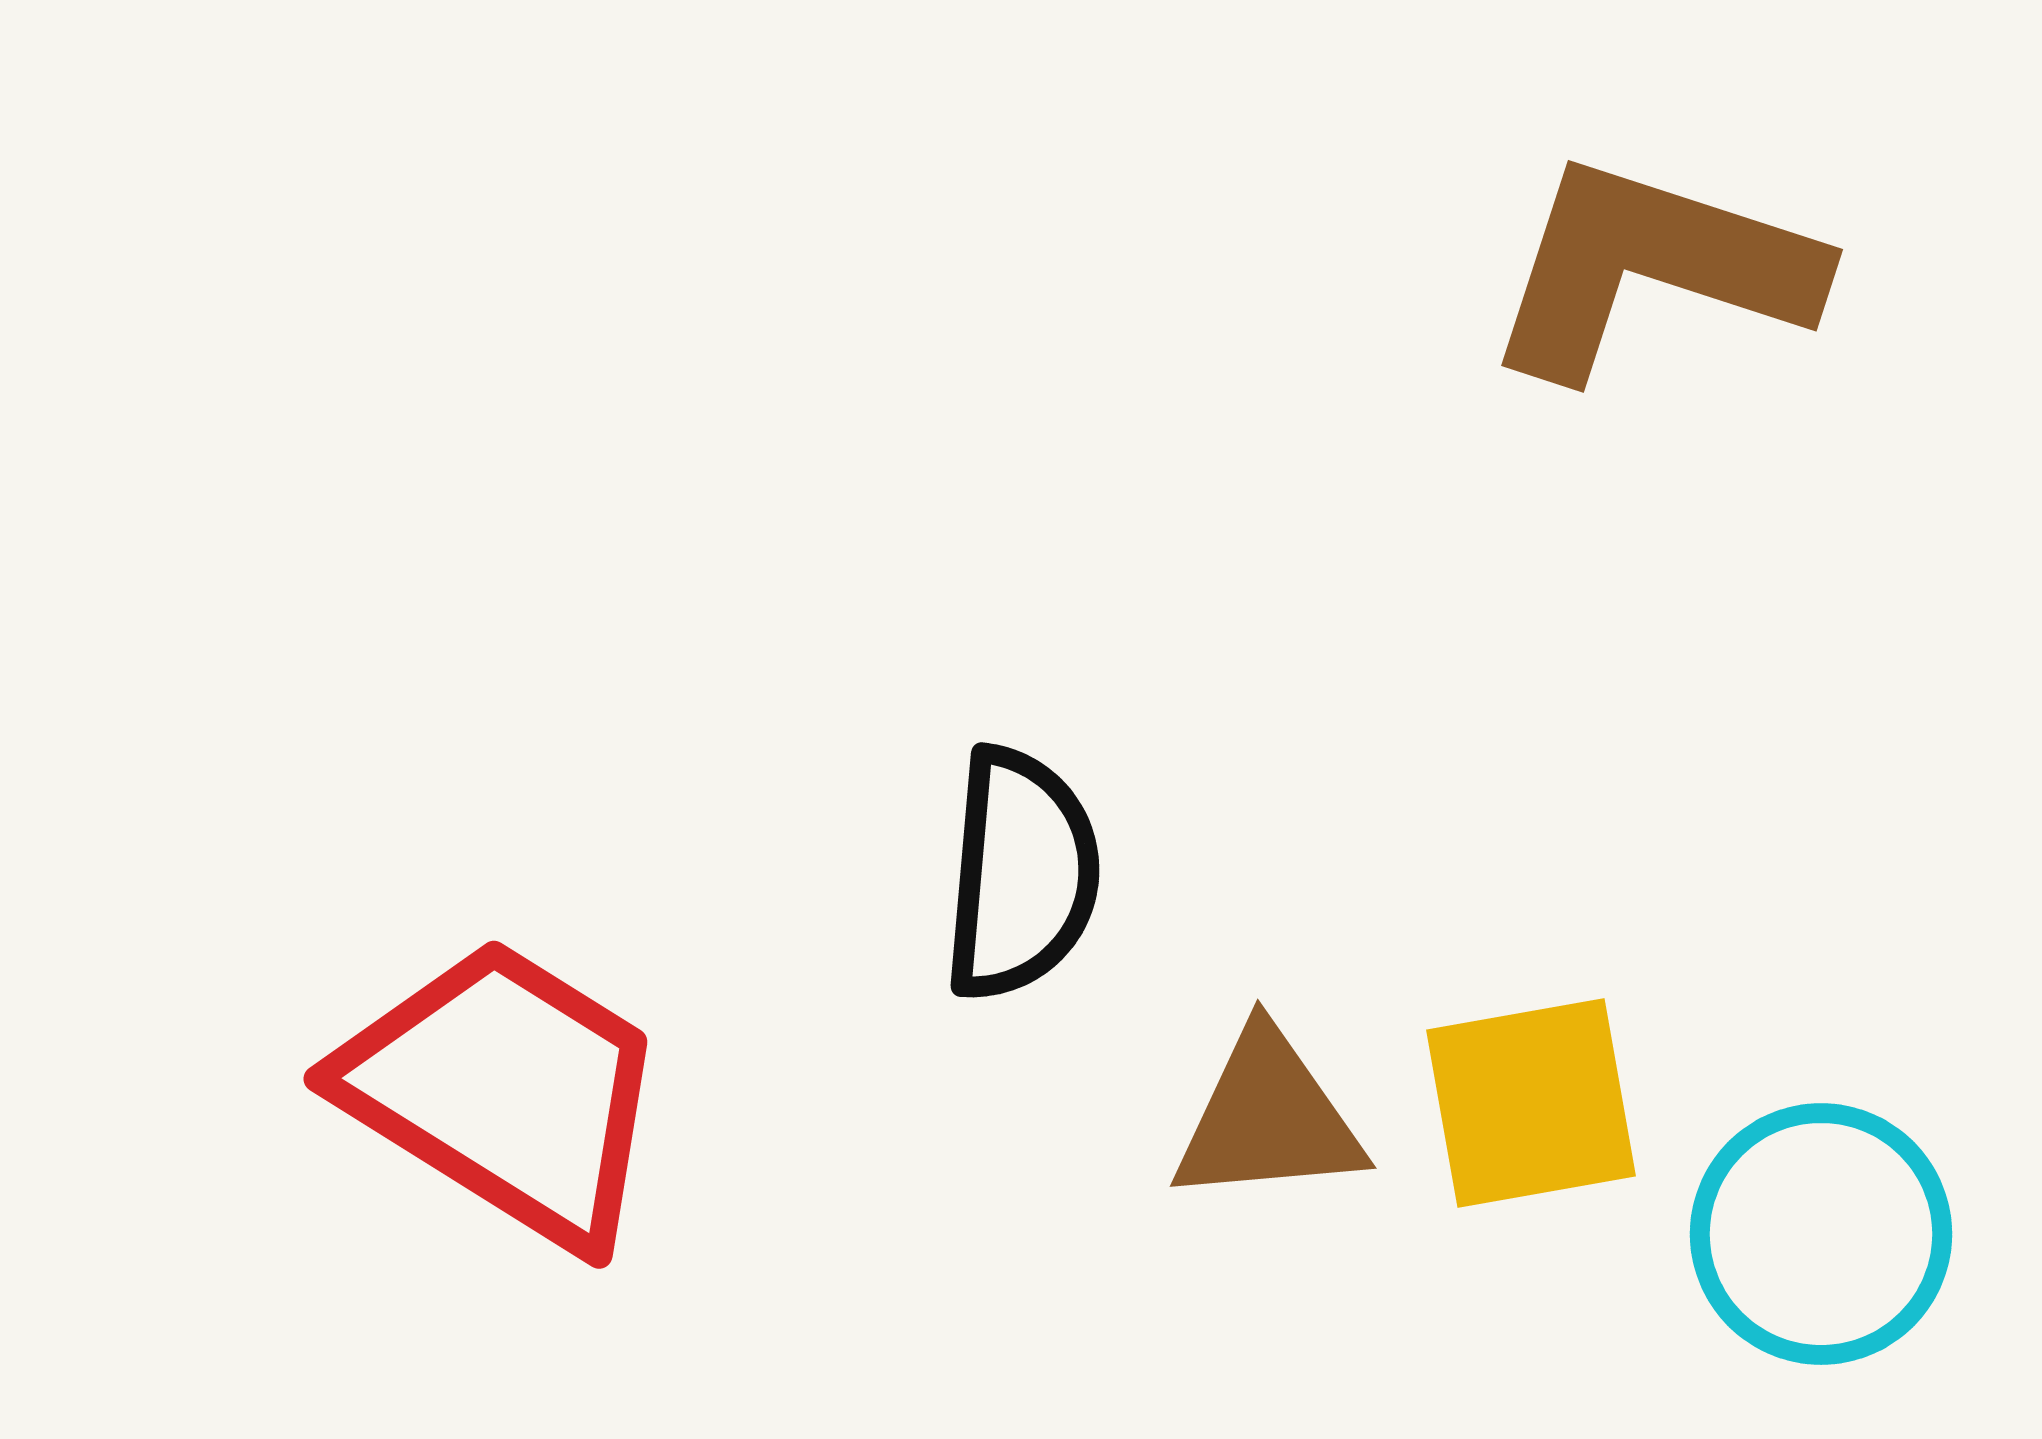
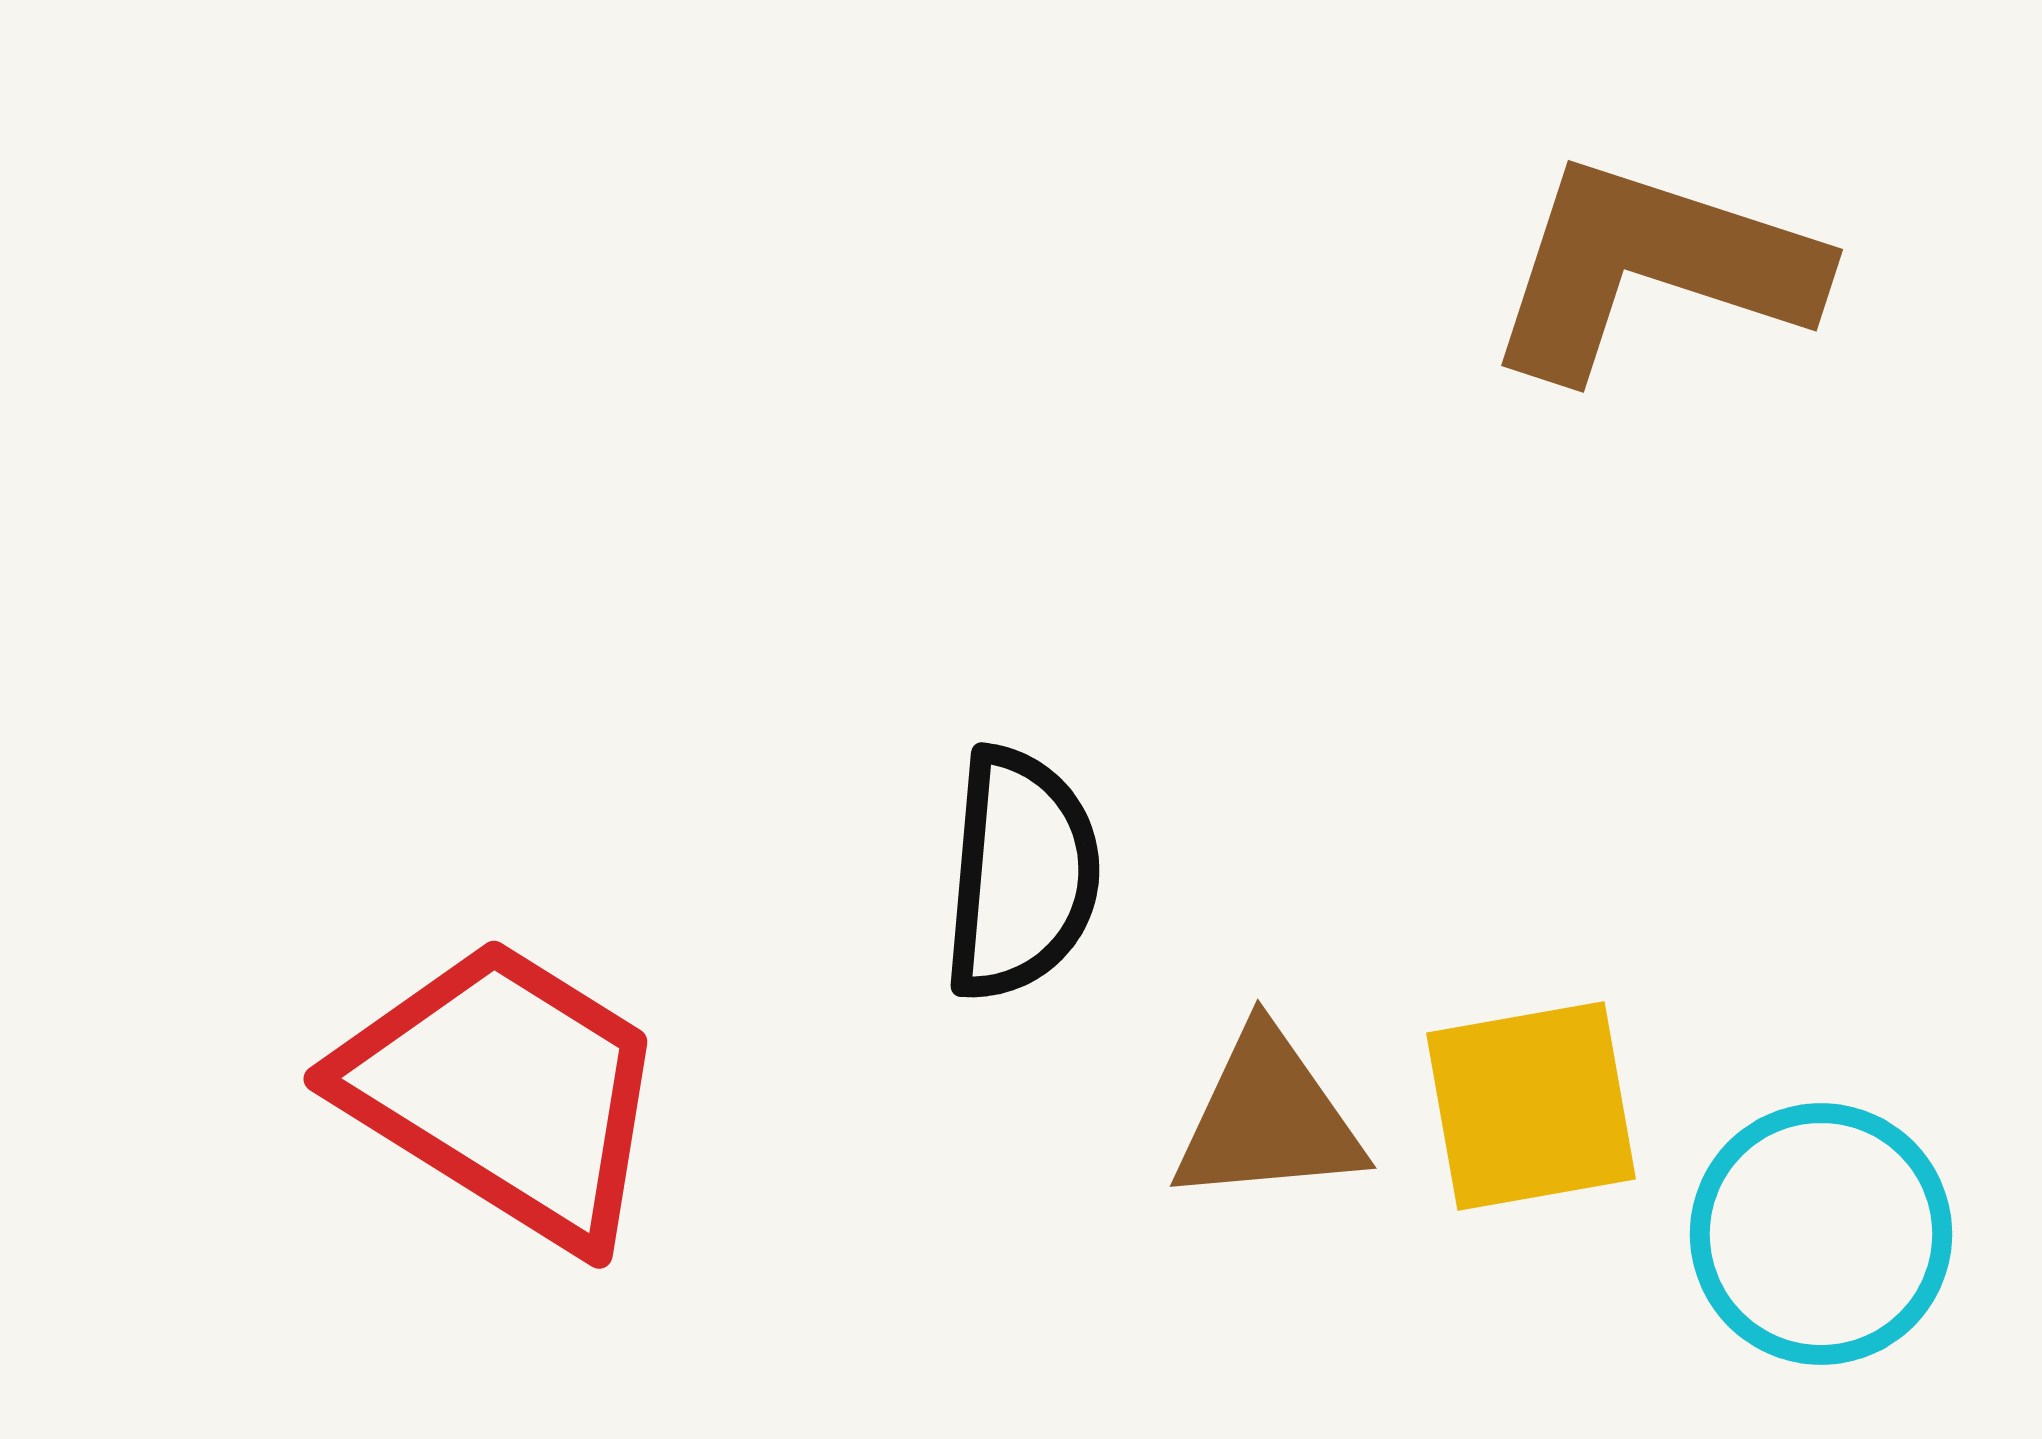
yellow square: moved 3 px down
